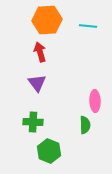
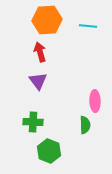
purple triangle: moved 1 px right, 2 px up
